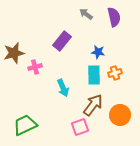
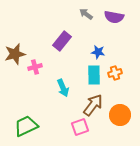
purple semicircle: rotated 114 degrees clockwise
brown star: moved 1 px right, 1 px down
green trapezoid: moved 1 px right, 1 px down
